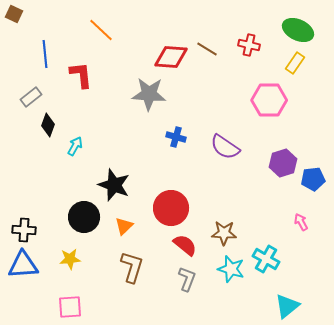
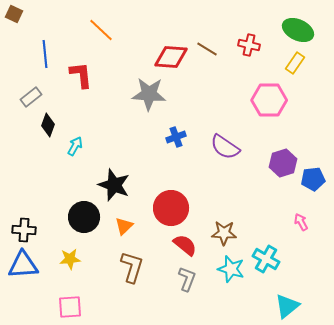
blue cross: rotated 36 degrees counterclockwise
